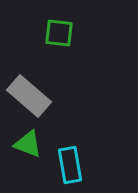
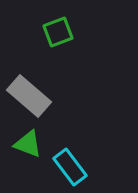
green square: moved 1 px left, 1 px up; rotated 28 degrees counterclockwise
cyan rectangle: moved 2 px down; rotated 27 degrees counterclockwise
